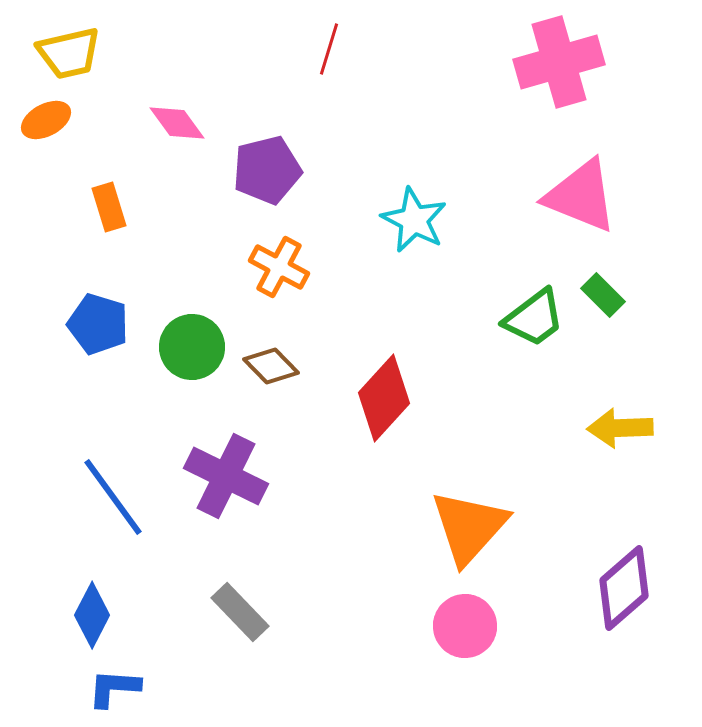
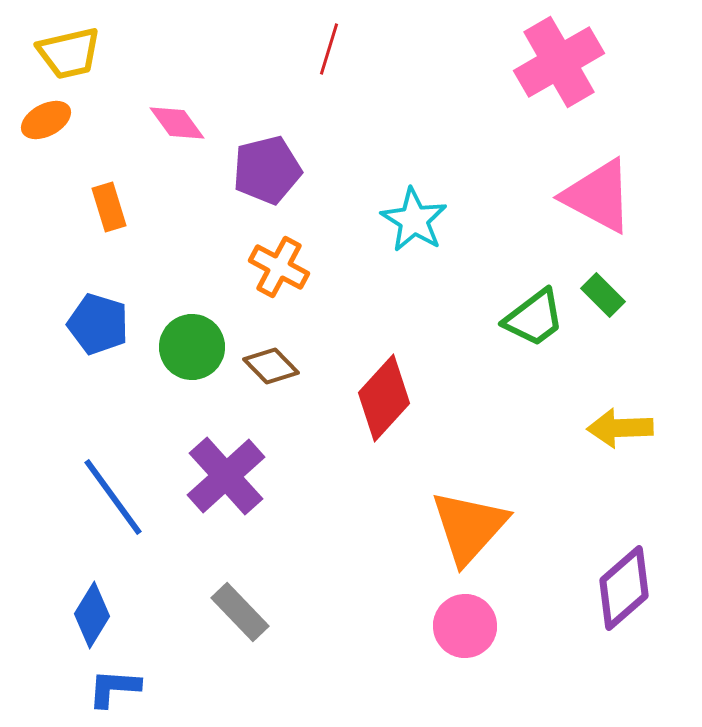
pink cross: rotated 14 degrees counterclockwise
pink triangle: moved 17 px right; rotated 6 degrees clockwise
cyan star: rotated 4 degrees clockwise
purple cross: rotated 22 degrees clockwise
blue diamond: rotated 4 degrees clockwise
